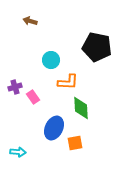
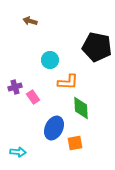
cyan circle: moved 1 px left
